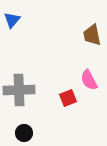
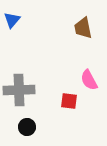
brown trapezoid: moved 9 px left, 7 px up
red square: moved 1 px right, 3 px down; rotated 30 degrees clockwise
black circle: moved 3 px right, 6 px up
